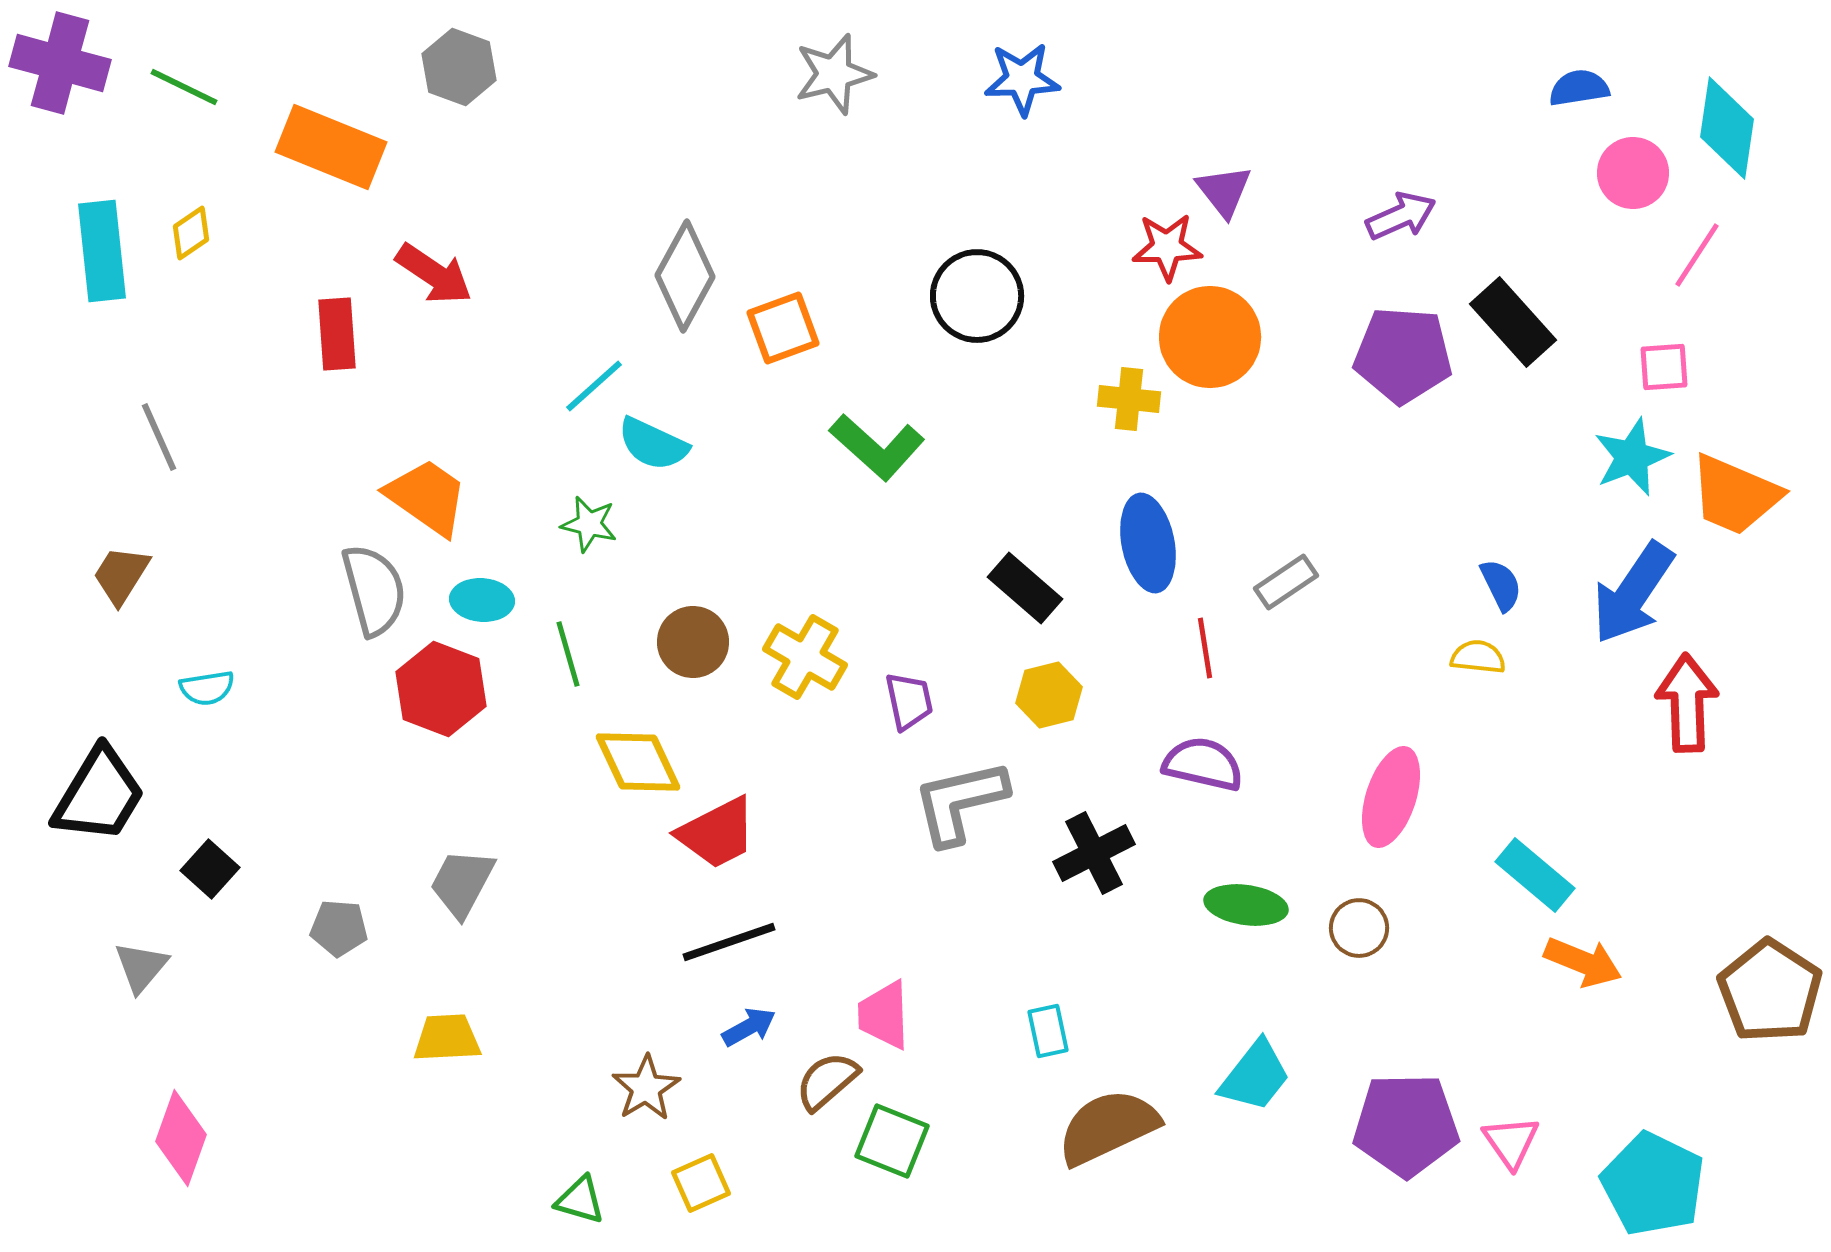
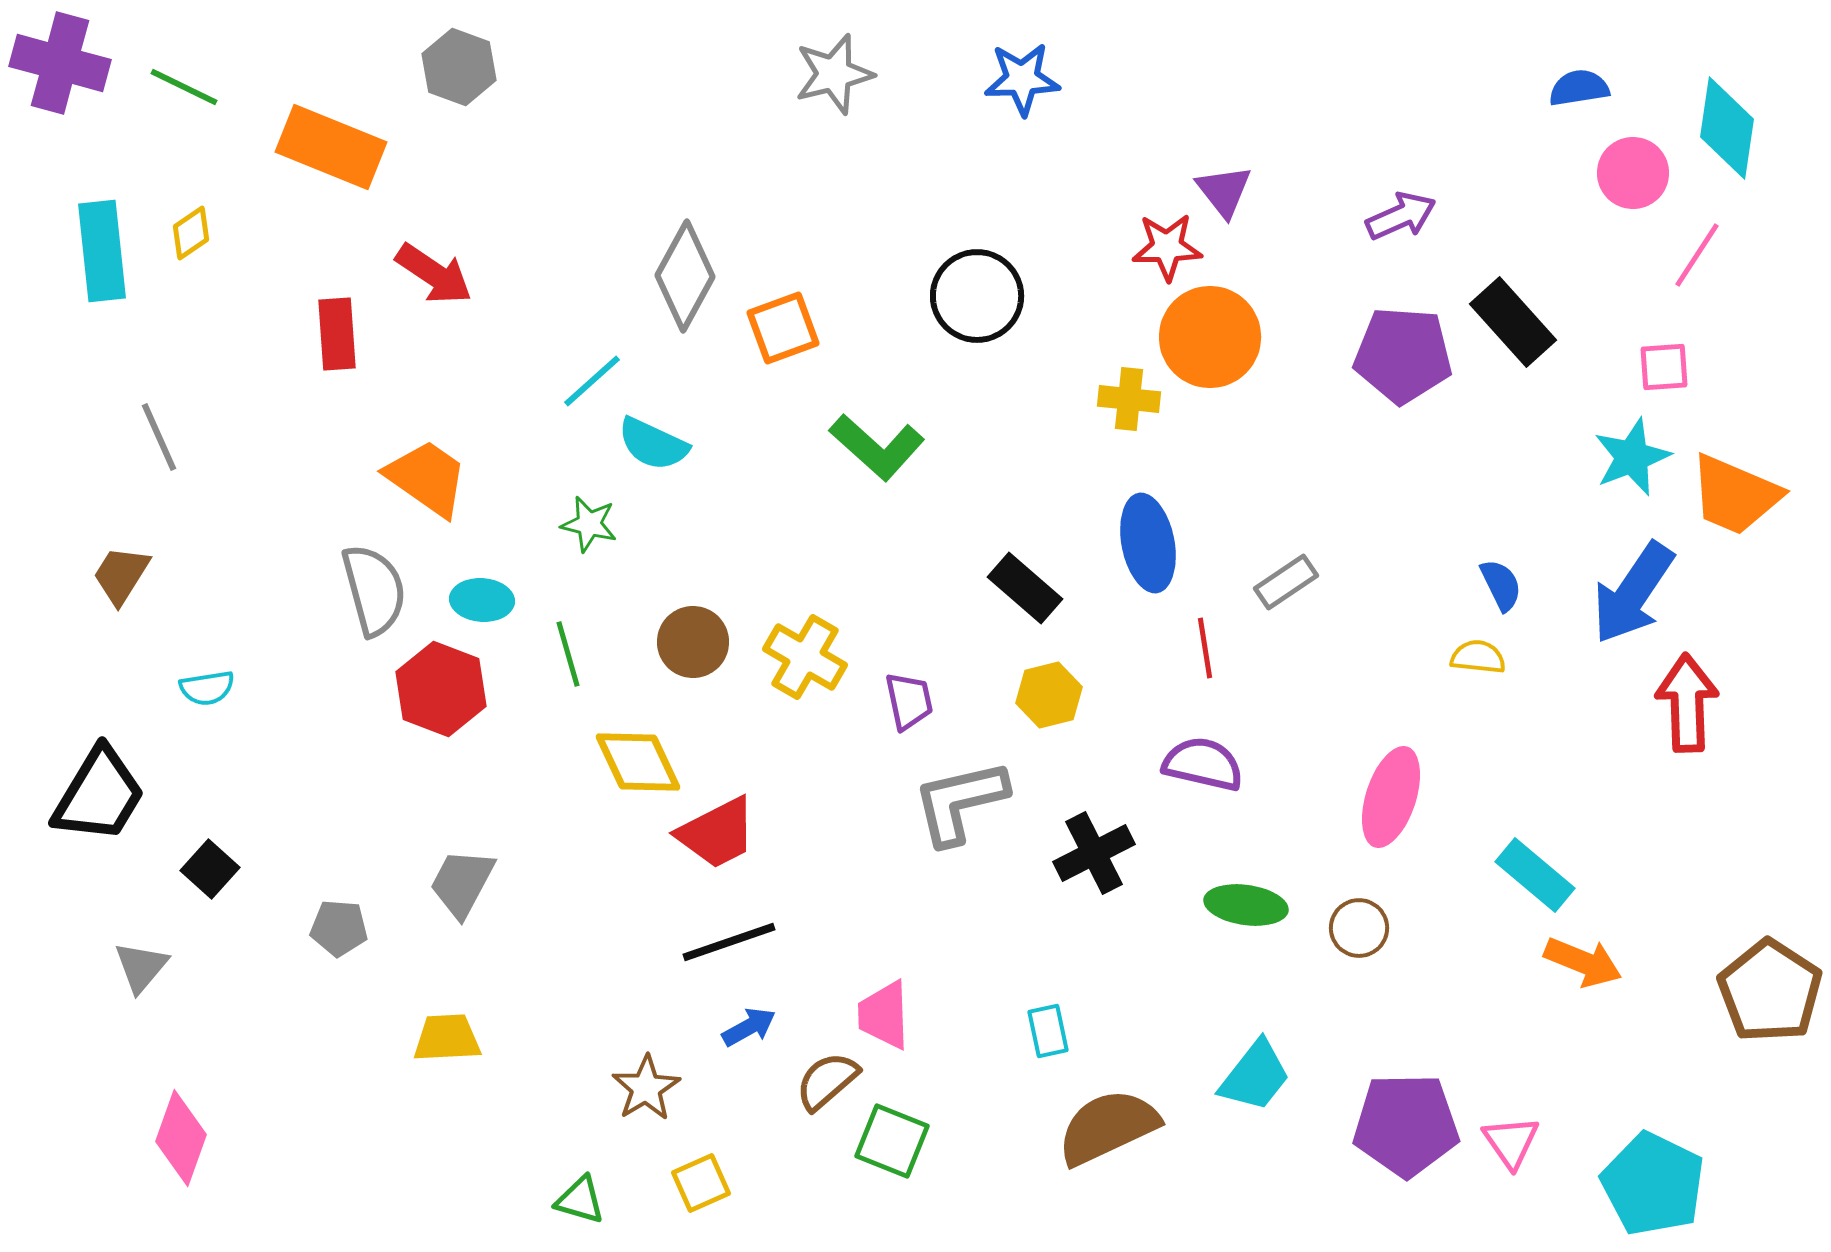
cyan line at (594, 386): moved 2 px left, 5 px up
orange trapezoid at (427, 497): moved 19 px up
